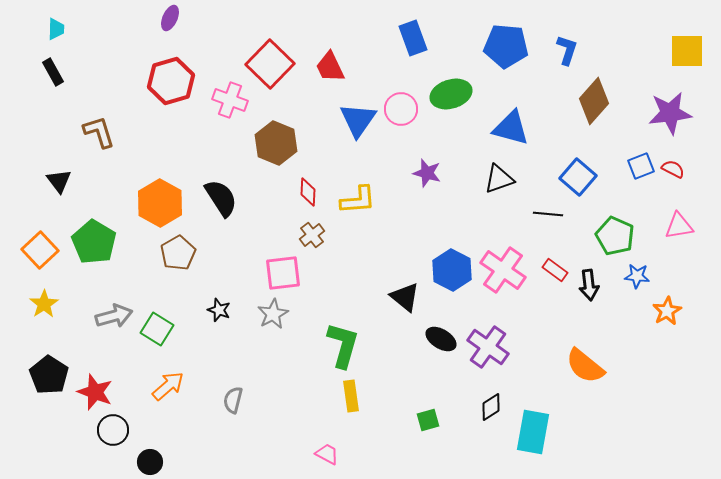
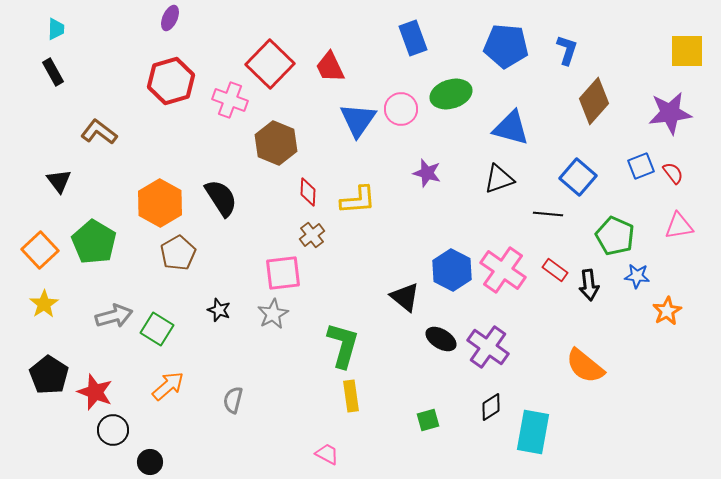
brown L-shape at (99, 132): rotated 36 degrees counterclockwise
red semicircle at (673, 169): moved 4 px down; rotated 25 degrees clockwise
